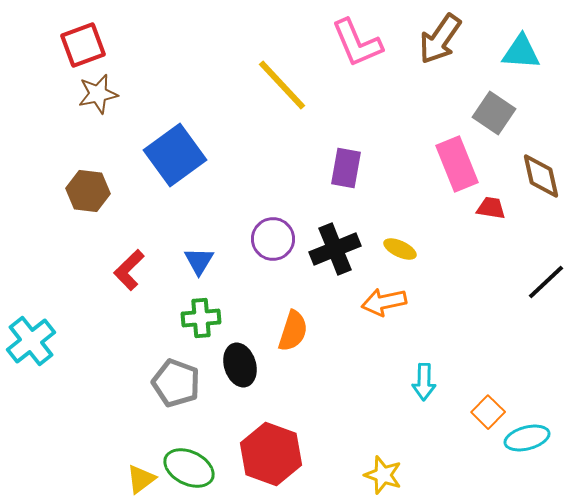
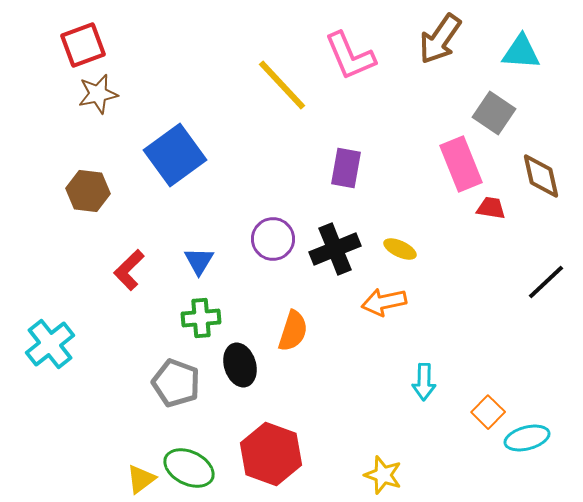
pink L-shape: moved 7 px left, 13 px down
pink rectangle: moved 4 px right
cyan cross: moved 19 px right, 3 px down
